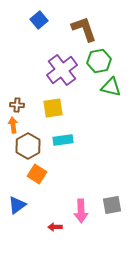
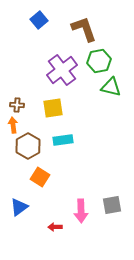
orange square: moved 3 px right, 3 px down
blue triangle: moved 2 px right, 2 px down
